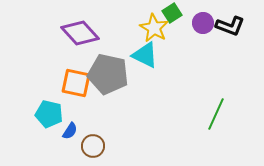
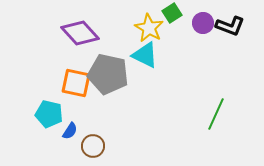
yellow star: moved 5 px left
